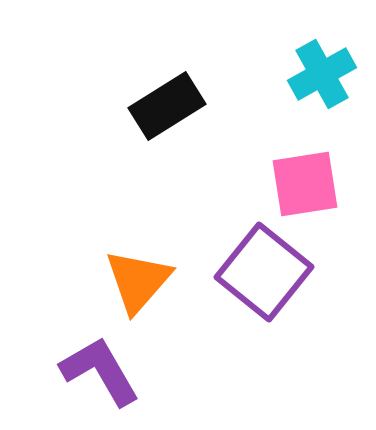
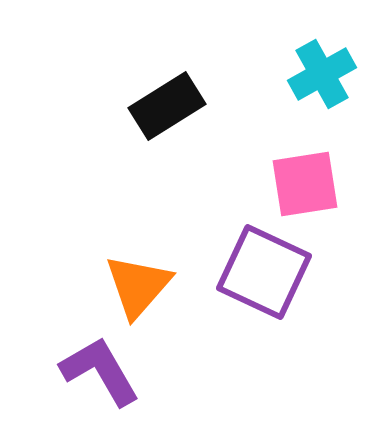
purple square: rotated 14 degrees counterclockwise
orange triangle: moved 5 px down
